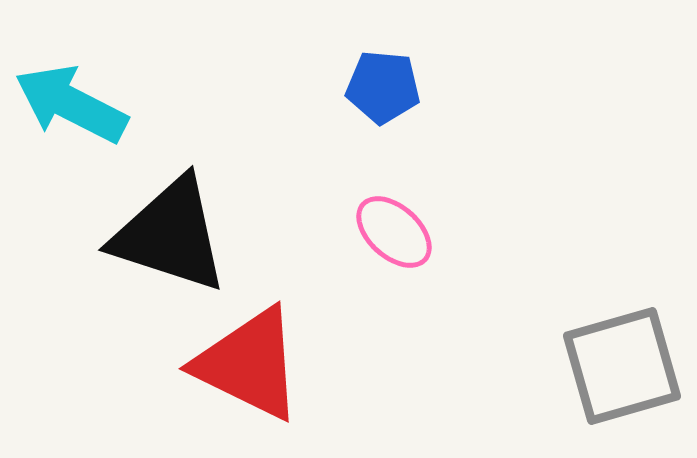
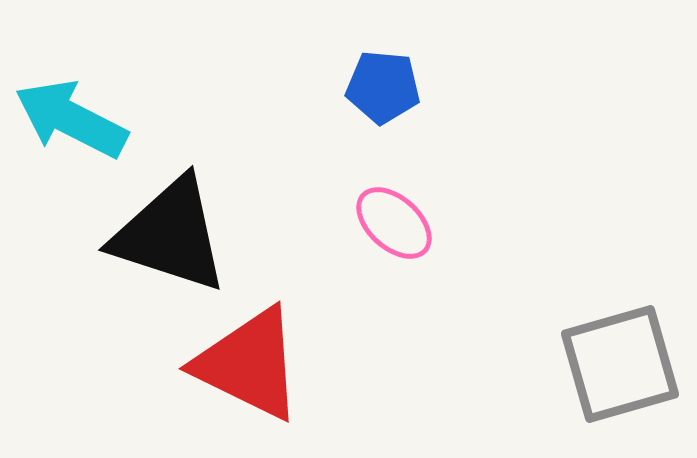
cyan arrow: moved 15 px down
pink ellipse: moved 9 px up
gray square: moved 2 px left, 2 px up
